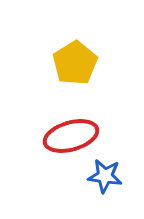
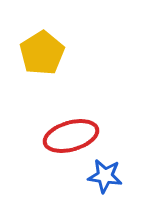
yellow pentagon: moved 33 px left, 10 px up
